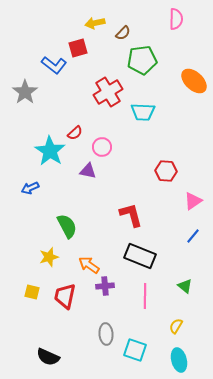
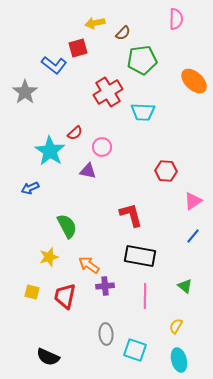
black rectangle: rotated 12 degrees counterclockwise
